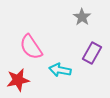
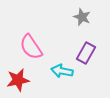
gray star: rotated 12 degrees counterclockwise
purple rectangle: moved 6 px left
cyan arrow: moved 2 px right, 1 px down
